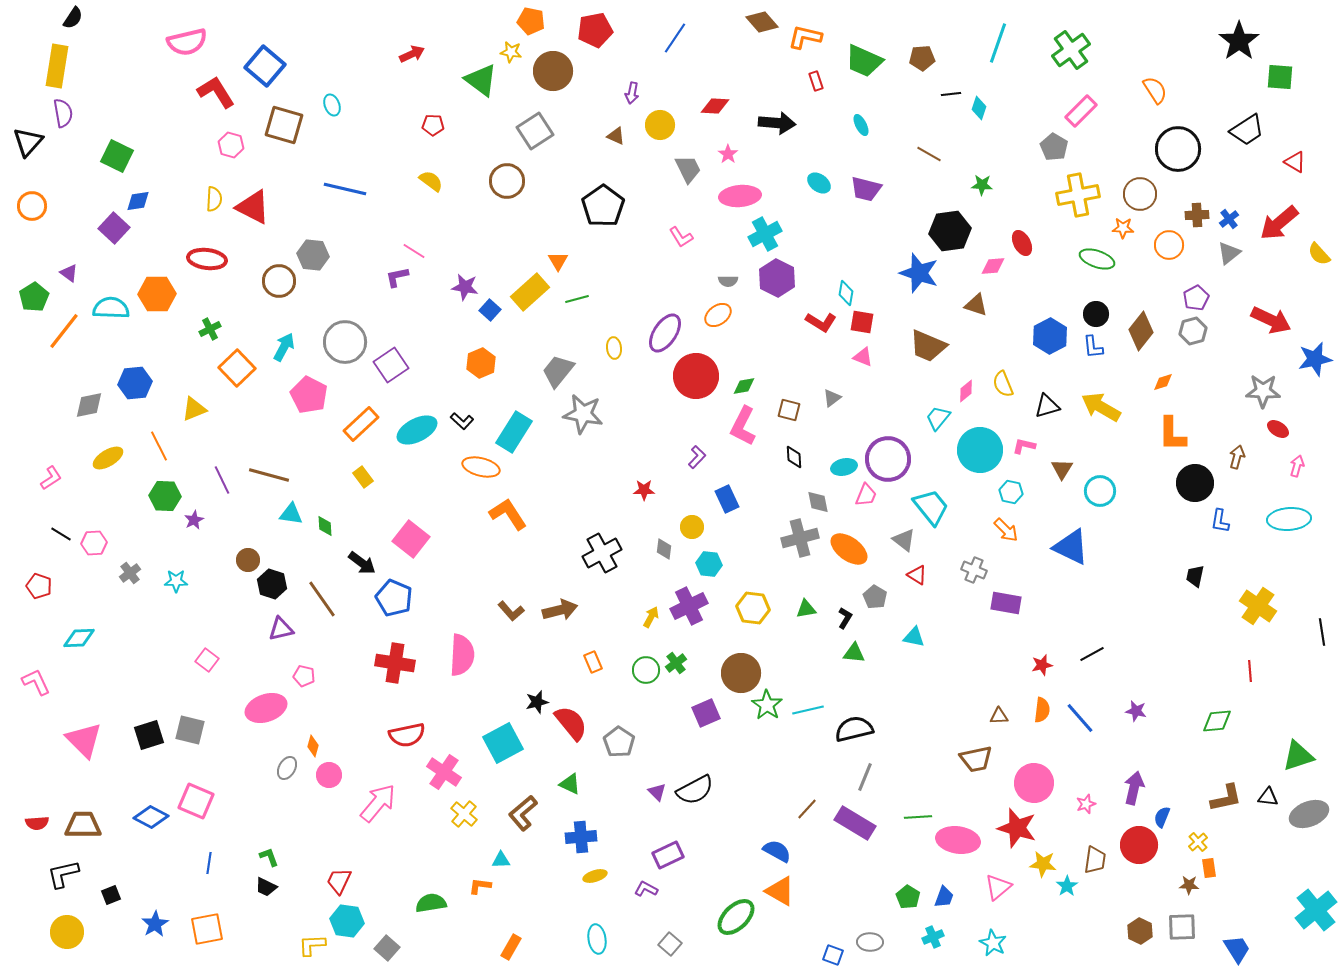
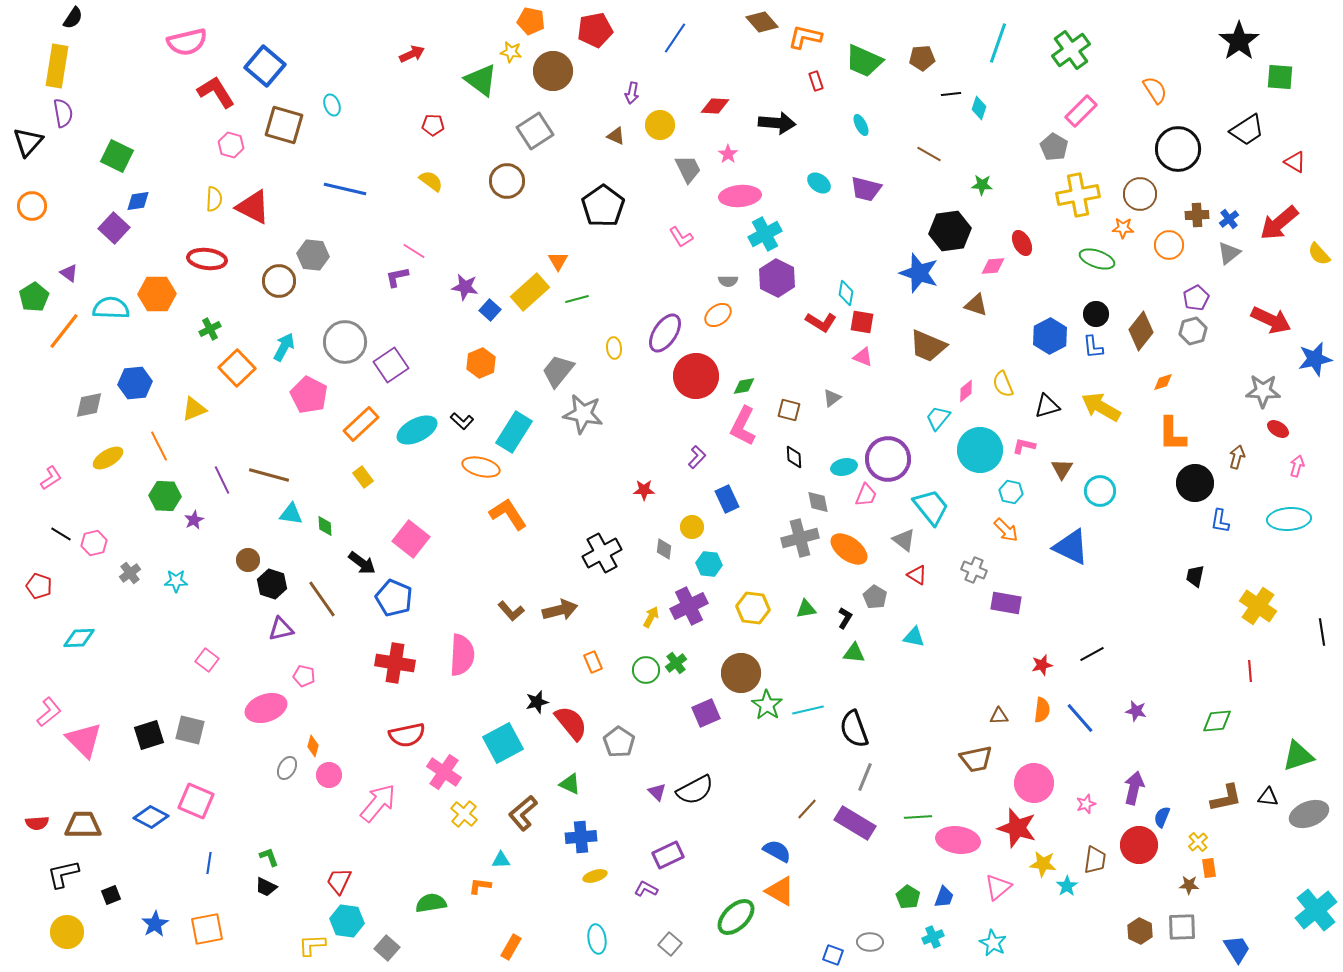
pink hexagon at (94, 543): rotated 10 degrees counterclockwise
pink L-shape at (36, 682): moved 13 px right, 30 px down; rotated 76 degrees clockwise
black semicircle at (854, 729): rotated 96 degrees counterclockwise
